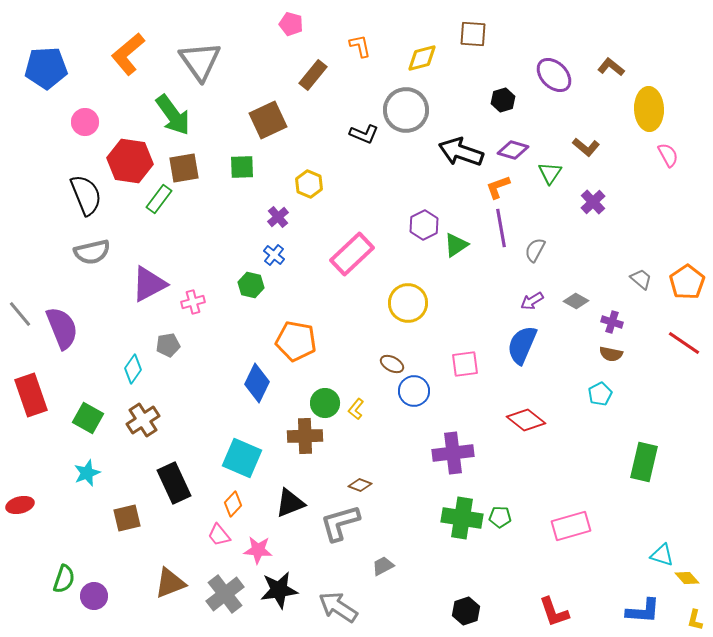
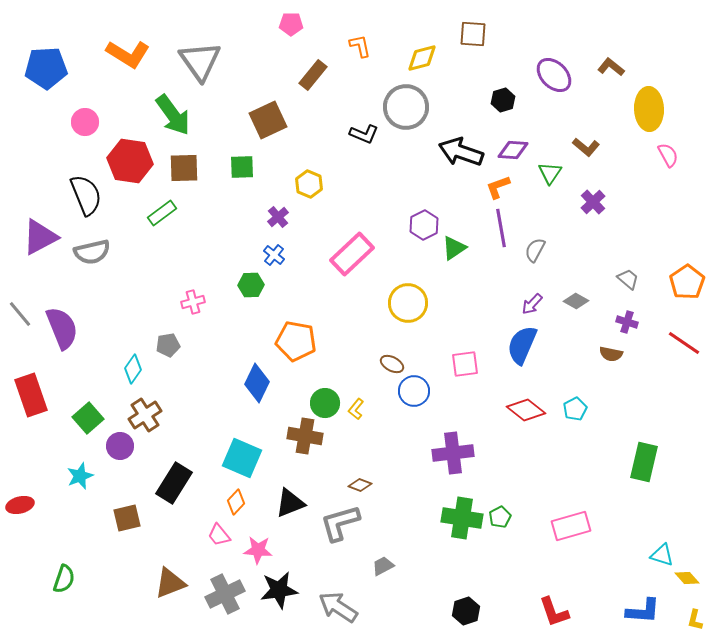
pink pentagon at (291, 24): rotated 15 degrees counterclockwise
orange L-shape at (128, 54): rotated 108 degrees counterclockwise
gray circle at (406, 110): moved 3 px up
purple diamond at (513, 150): rotated 12 degrees counterclockwise
brown square at (184, 168): rotated 8 degrees clockwise
green rectangle at (159, 199): moved 3 px right, 14 px down; rotated 16 degrees clockwise
green triangle at (456, 245): moved 2 px left, 3 px down
gray trapezoid at (641, 279): moved 13 px left
purple triangle at (149, 284): moved 109 px left, 47 px up
green hexagon at (251, 285): rotated 15 degrees counterclockwise
purple arrow at (532, 301): moved 3 px down; rotated 15 degrees counterclockwise
purple cross at (612, 322): moved 15 px right
cyan pentagon at (600, 394): moved 25 px left, 15 px down
green square at (88, 418): rotated 20 degrees clockwise
brown cross at (143, 420): moved 2 px right, 5 px up
red diamond at (526, 420): moved 10 px up
brown cross at (305, 436): rotated 12 degrees clockwise
cyan star at (87, 473): moved 7 px left, 3 px down
black rectangle at (174, 483): rotated 57 degrees clockwise
orange diamond at (233, 504): moved 3 px right, 2 px up
green pentagon at (500, 517): rotated 30 degrees counterclockwise
gray cross at (225, 594): rotated 12 degrees clockwise
purple circle at (94, 596): moved 26 px right, 150 px up
